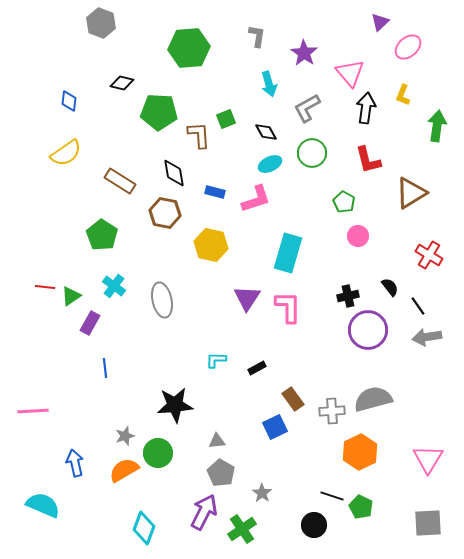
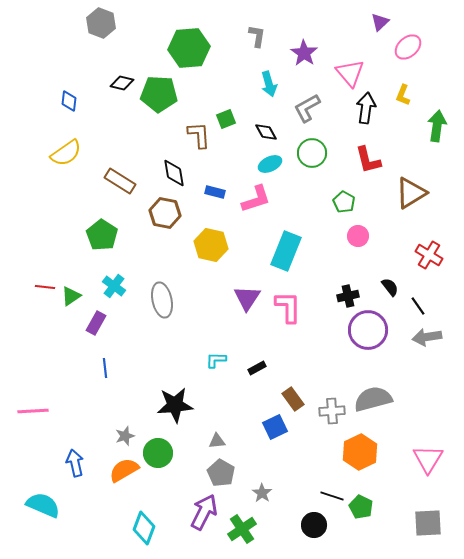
green pentagon at (159, 112): moved 18 px up
cyan rectangle at (288, 253): moved 2 px left, 2 px up; rotated 6 degrees clockwise
purple rectangle at (90, 323): moved 6 px right
